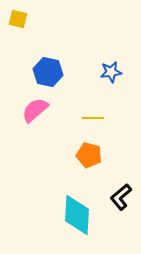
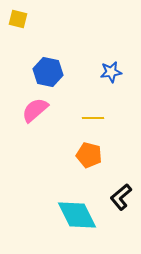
cyan diamond: rotated 30 degrees counterclockwise
